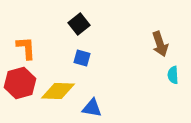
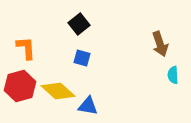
red hexagon: moved 3 px down
yellow diamond: rotated 40 degrees clockwise
blue triangle: moved 4 px left, 2 px up
